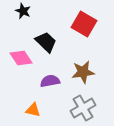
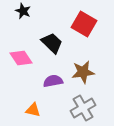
black trapezoid: moved 6 px right, 1 px down
purple semicircle: moved 3 px right
